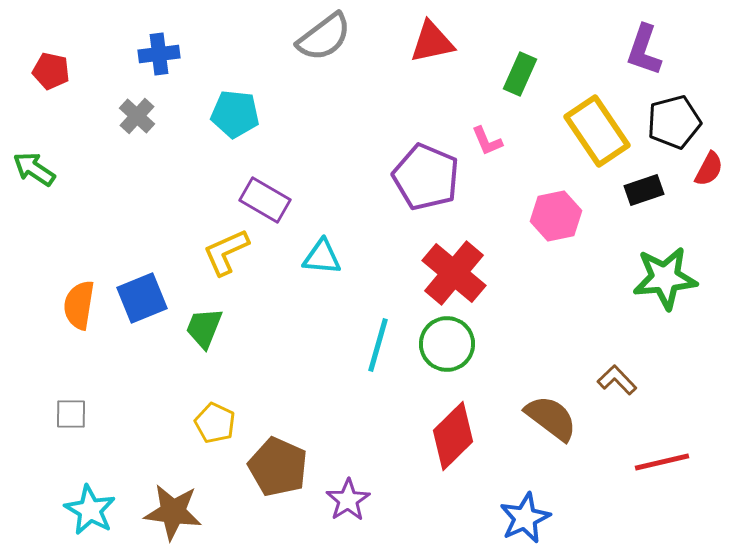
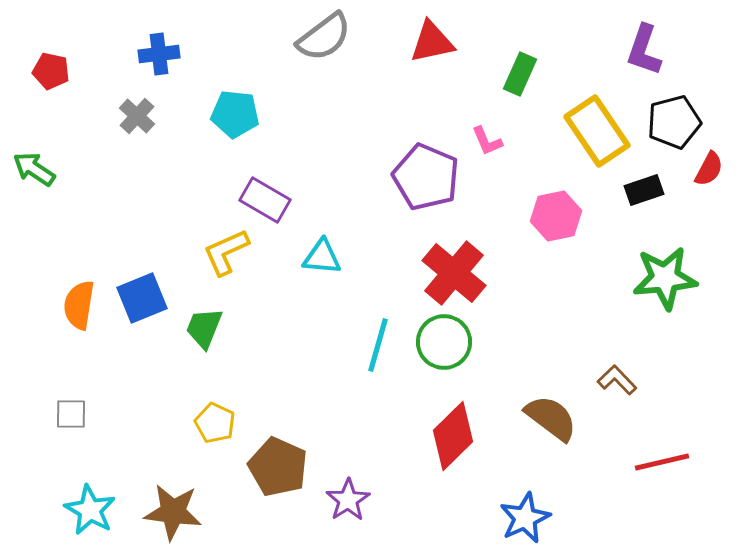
green circle: moved 3 px left, 2 px up
